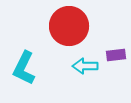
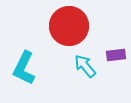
cyan arrow: rotated 50 degrees clockwise
